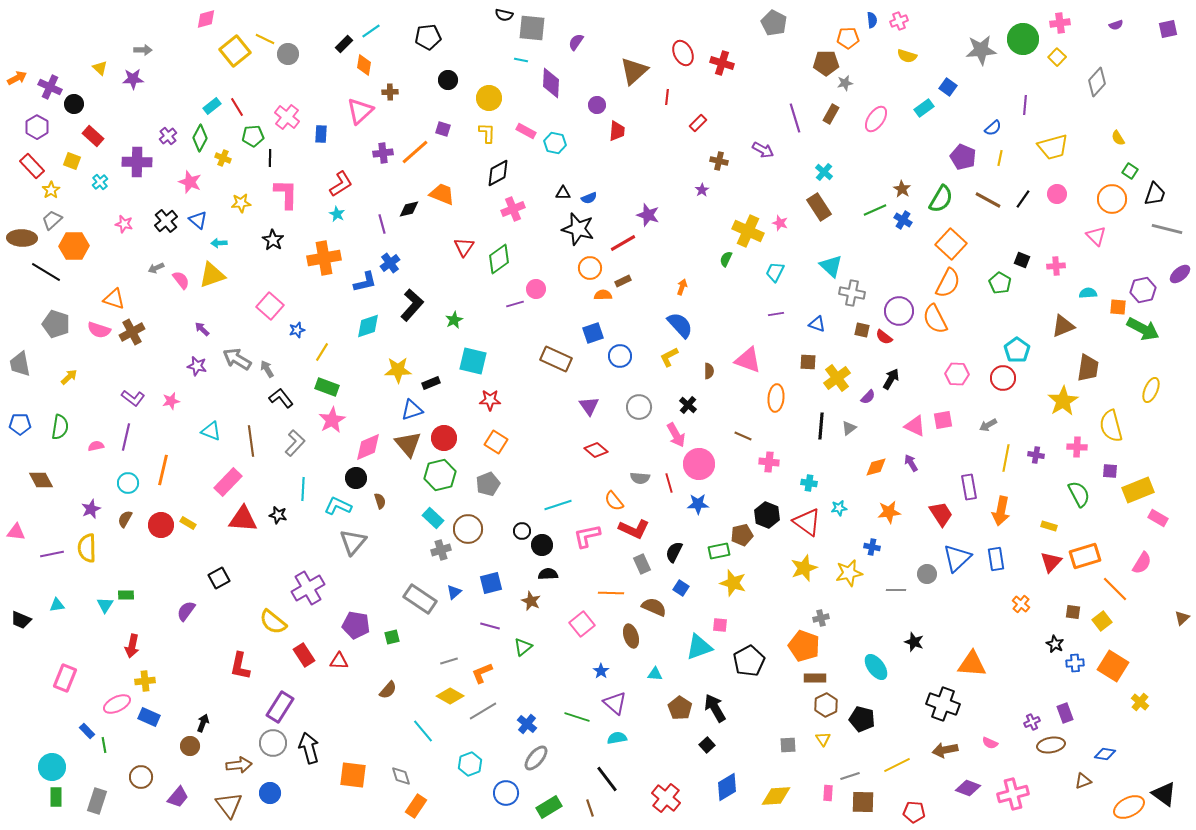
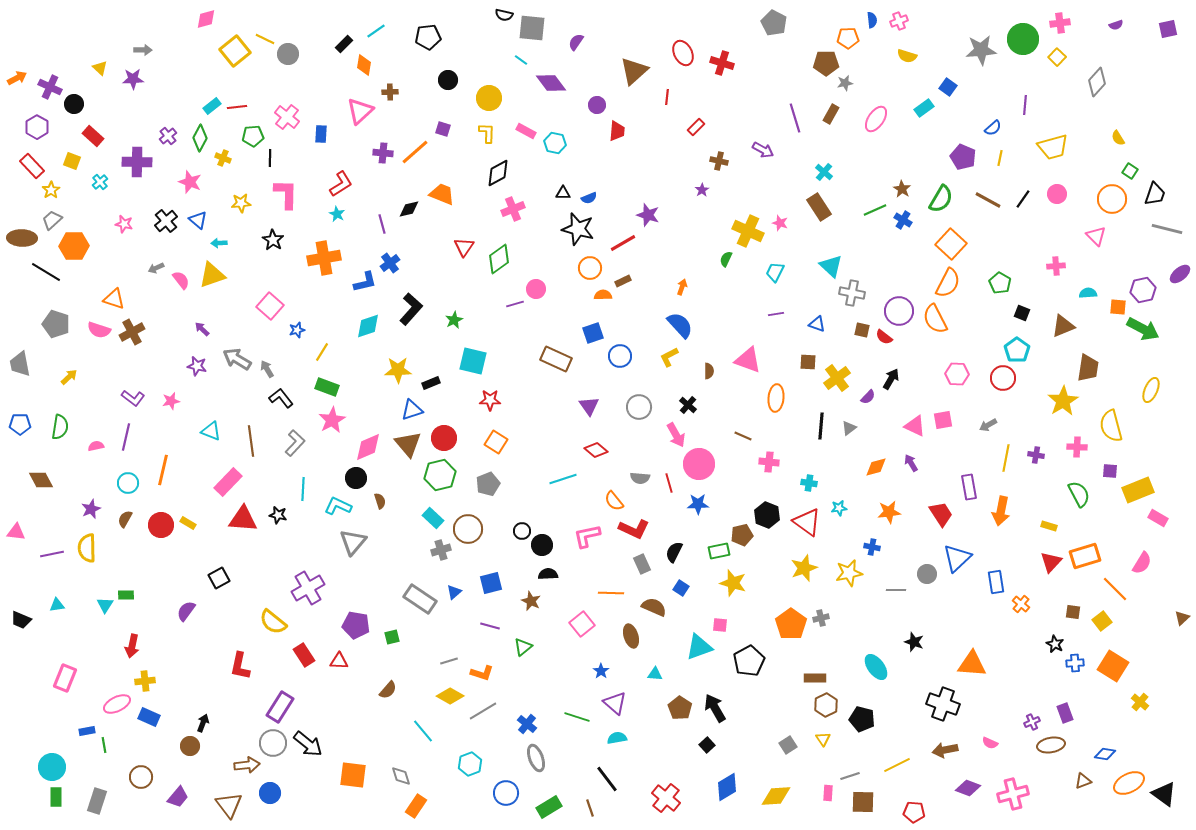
cyan line at (371, 31): moved 5 px right
cyan line at (521, 60): rotated 24 degrees clockwise
purple diamond at (551, 83): rotated 40 degrees counterclockwise
red line at (237, 107): rotated 66 degrees counterclockwise
red rectangle at (698, 123): moved 2 px left, 4 px down
purple cross at (383, 153): rotated 12 degrees clockwise
black square at (1022, 260): moved 53 px down
black L-shape at (412, 305): moved 1 px left, 4 px down
cyan line at (558, 505): moved 5 px right, 26 px up
blue rectangle at (996, 559): moved 23 px down
orange pentagon at (804, 646): moved 13 px left, 22 px up; rotated 16 degrees clockwise
orange L-shape at (482, 673): rotated 140 degrees counterclockwise
blue rectangle at (87, 731): rotated 56 degrees counterclockwise
gray square at (788, 745): rotated 30 degrees counterclockwise
black arrow at (309, 748): moved 1 px left, 4 px up; rotated 144 degrees clockwise
gray ellipse at (536, 758): rotated 60 degrees counterclockwise
brown arrow at (239, 765): moved 8 px right
orange ellipse at (1129, 807): moved 24 px up
